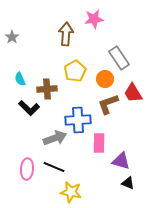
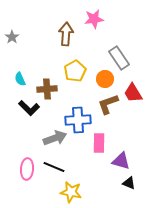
black triangle: moved 1 px right
